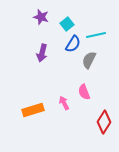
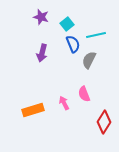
blue semicircle: rotated 54 degrees counterclockwise
pink semicircle: moved 2 px down
